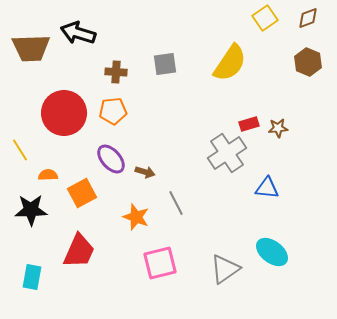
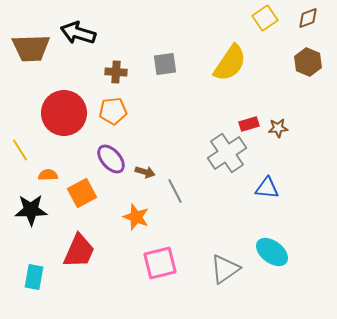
gray line: moved 1 px left, 12 px up
cyan rectangle: moved 2 px right
